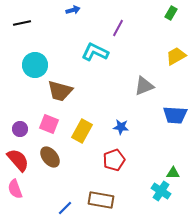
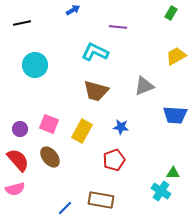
blue arrow: rotated 16 degrees counterclockwise
purple line: moved 1 px up; rotated 66 degrees clockwise
brown trapezoid: moved 36 px right
pink semicircle: rotated 84 degrees counterclockwise
